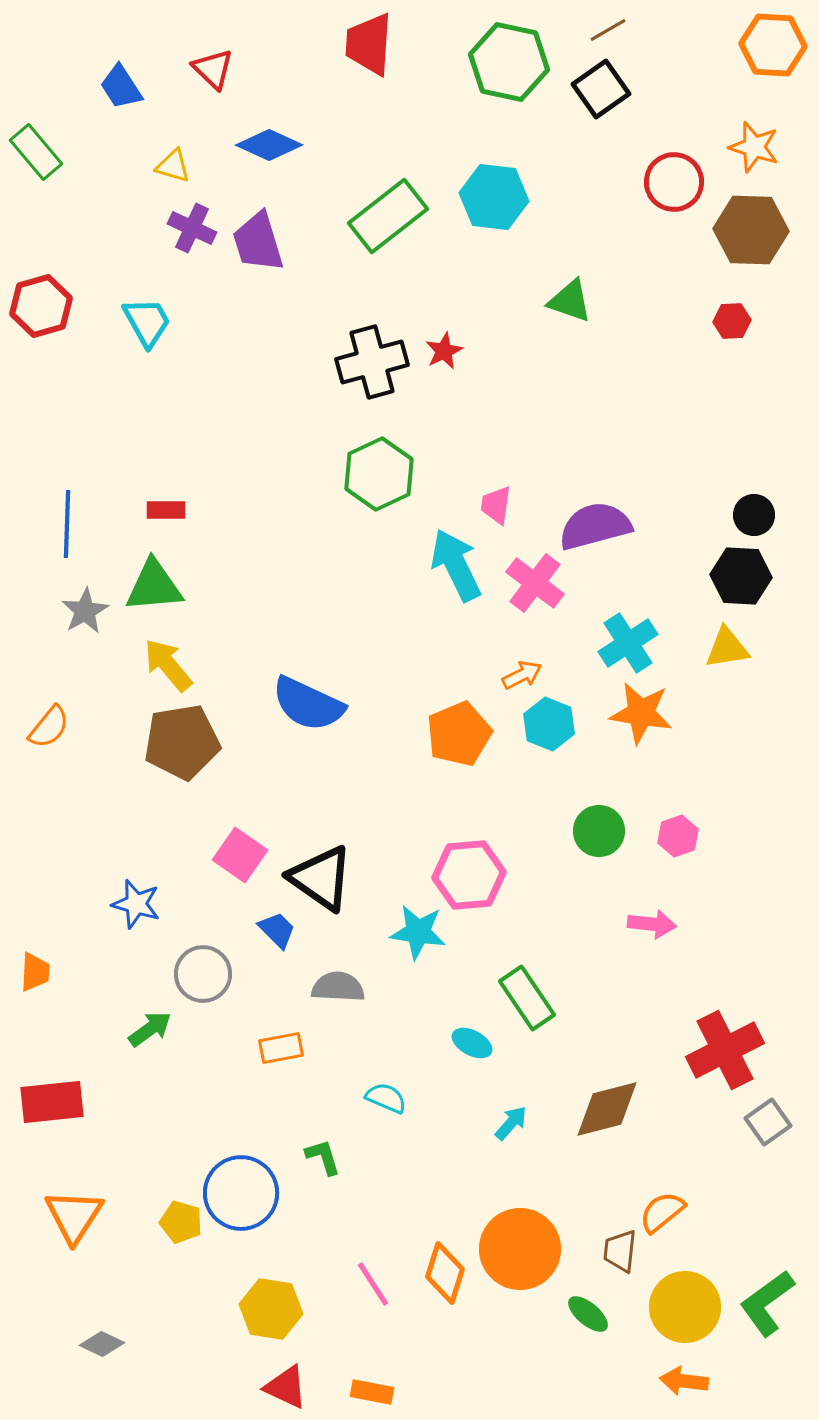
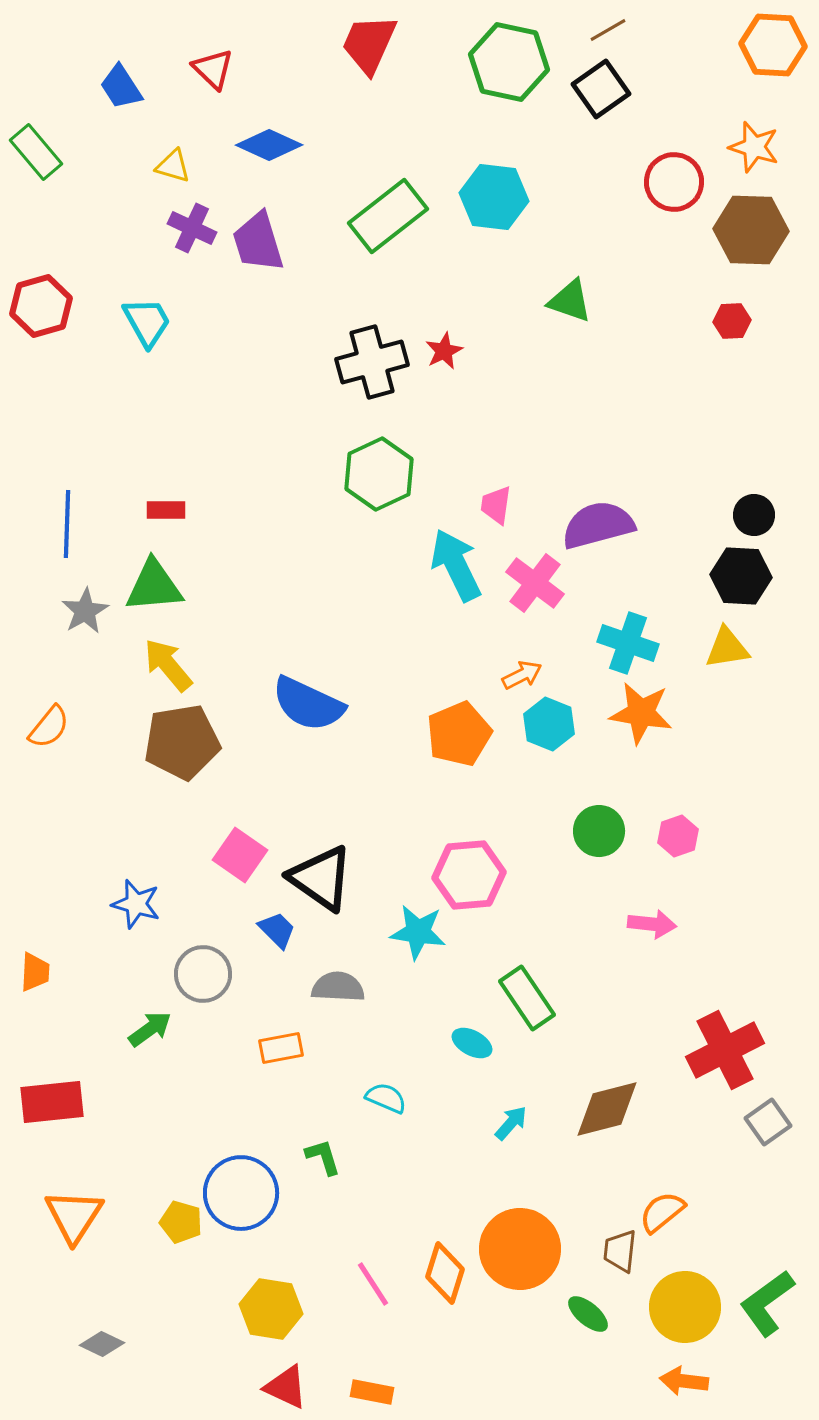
red trapezoid at (369, 44): rotated 20 degrees clockwise
purple semicircle at (595, 526): moved 3 px right, 1 px up
cyan cross at (628, 643): rotated 38 degrees counterclockwise
